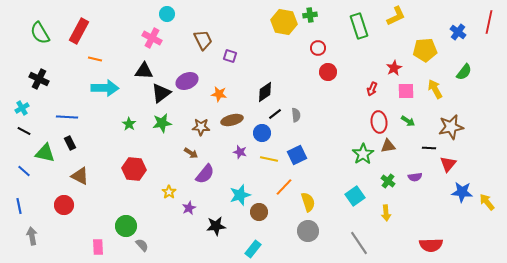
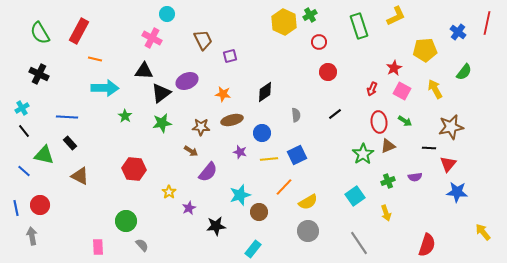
green cross at (310, 15): rotated 24 degrees counterclockwise
yellow hexagon at (284, 22): rotated 15 degrees clockwise
red line at (489, 22): moved 2 px left, 1 px down
red circle at (318, 48): moved 1 px right, 6 px up
purple square at (230, 56): rotated 32 degrees counterclockwise
black cross at (39, 79): moved 5 px up
pink square at (406, 91): moved 4 px left; rotated 30 degrees clockwise
orange star at (219, 94): moved 4 px right
black line at (275, 114): moved 60 px right
green arrow at (408, 121): moved 3 px left
green star at (129, 124): moved 4 px left, 8 px up
black line at (24, 131): rotated 24 degrees clockwise
black rectangle at (70, 143): rotated 16 degrees counterclockwise
brown triangle at (388, 146): rotated 14 degrees counterclockwise
green triangle at (45, 153): moved 1 px left, 2 px down
brown arrow at (191, 153): moved 2 px up
yellow line at (269, 159): rotated 18 degrees counterclockwise
purple semicircle at (205, 174): moved 3 px right, 2 px up
green cross at (388, 181): rotated 32 degrees clockwise
blue star at (462, 192): moved 5 px left
yellow semicircle at (308, 202): rotated 78 degrees clockwise
yellow arrow at (487, 202): moved 4 px left, 30 px down
red circle at (64, 205): moved 24 px left
blue line at (19, 206): moved 3 px left, 2 px down
yellow arrow at (386, 213): rotated 14 degrees counterclockwise
green circle at (126, 226): moved 5 px up
red semicircle at (431, 245): moved 4 px left; rotated 70 degrees counterclockwise
